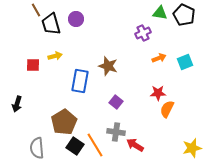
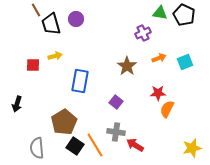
brown star: moved 19 px right; rotated 18 degrees clockwise
